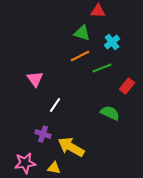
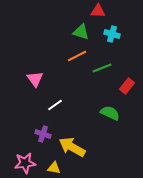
green triangle: moved 1 px left, 1 px up
cyan cross: moved 8 px up; rotated 35 degrees counterclockwise
orange line: moved 3 px left
white line: rotated 21 degrees clockwise
yellow arrow: moved 1 px right
